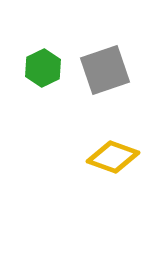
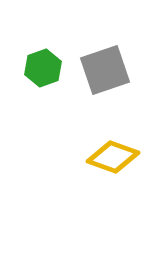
green hexagon: rotated 6 degrees clockwise
